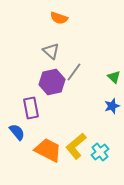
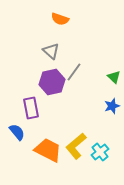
orange semicircle: moved 1 px right, 1 px down
